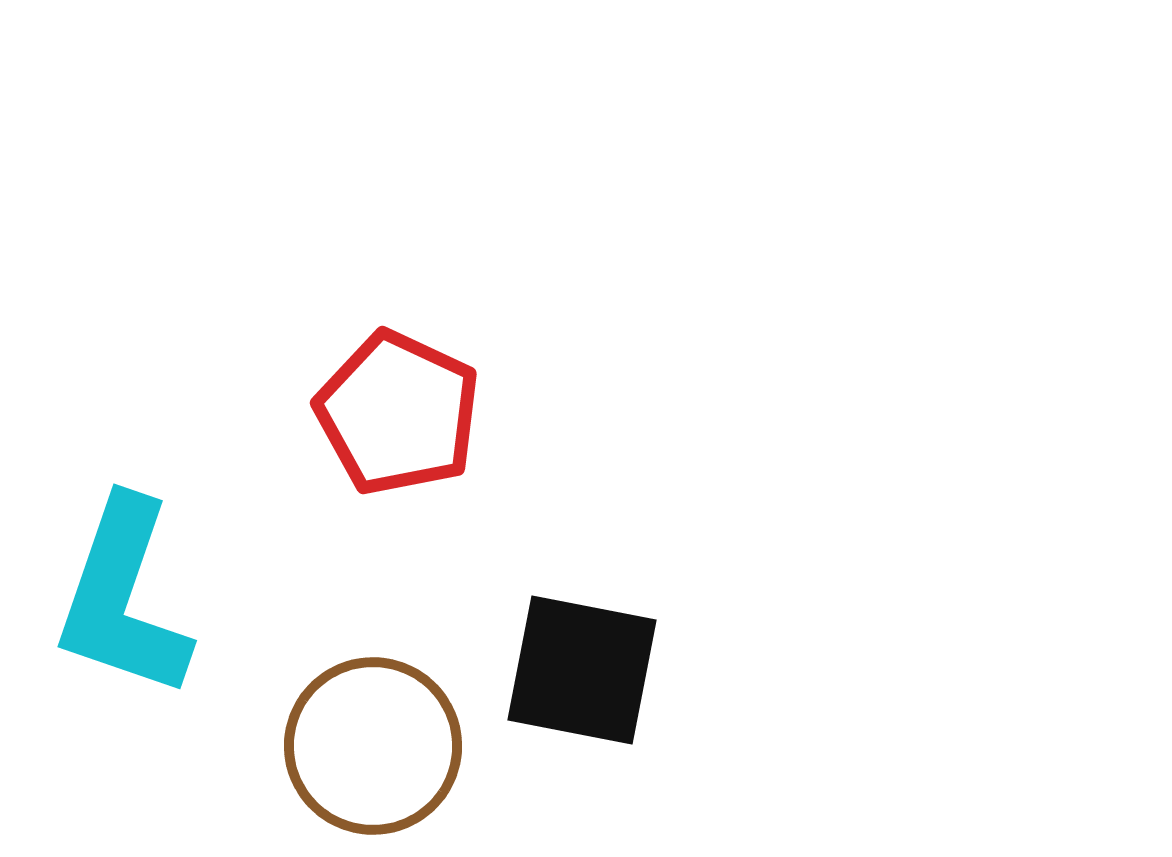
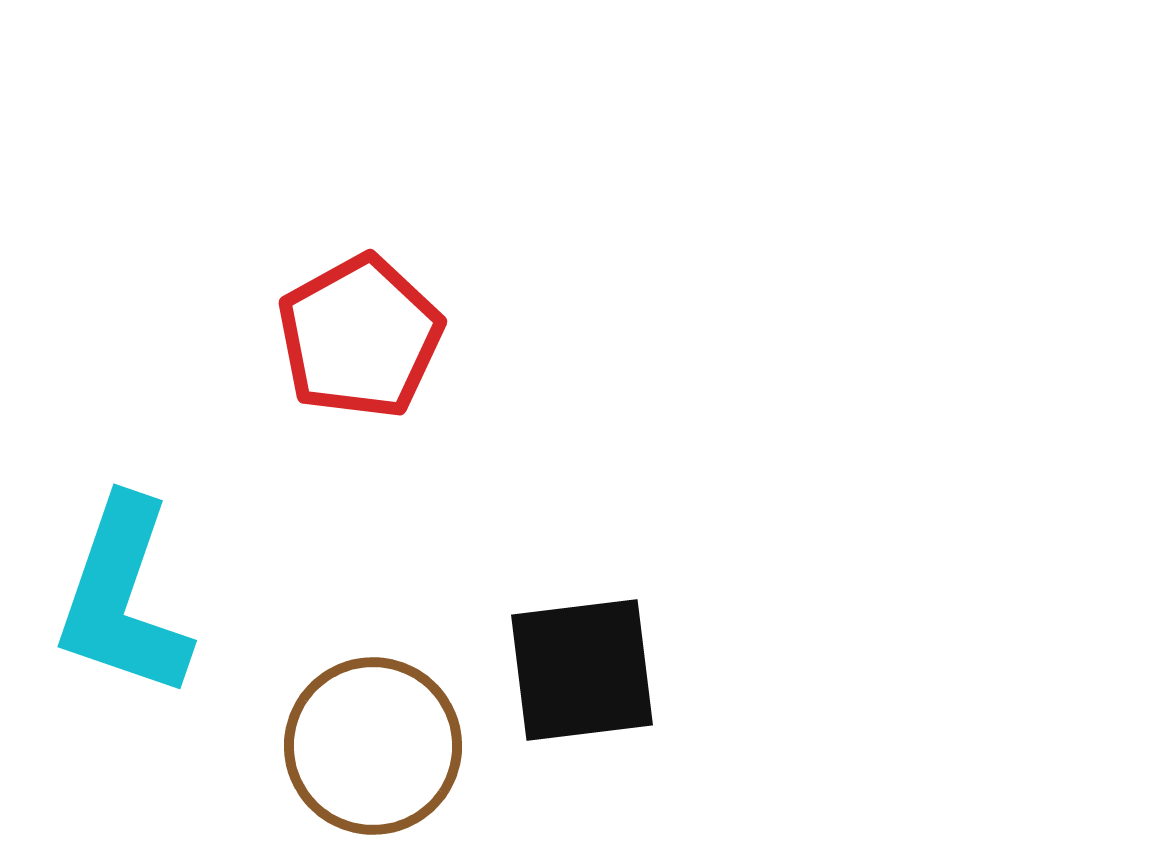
red pentagon: moved 38 px left, 76 px up; rotated 18 degrees clockwise
black square: rotated 18 degrees counterclockwise
